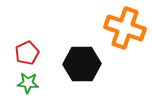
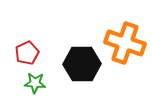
orange cross: moved 15 px down
green star: moved 7 px right
